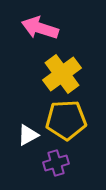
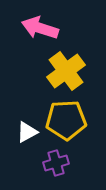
yellow cross: moved 4 px right, 3 px up
white triangle: moved 1 px left, 3 px up
